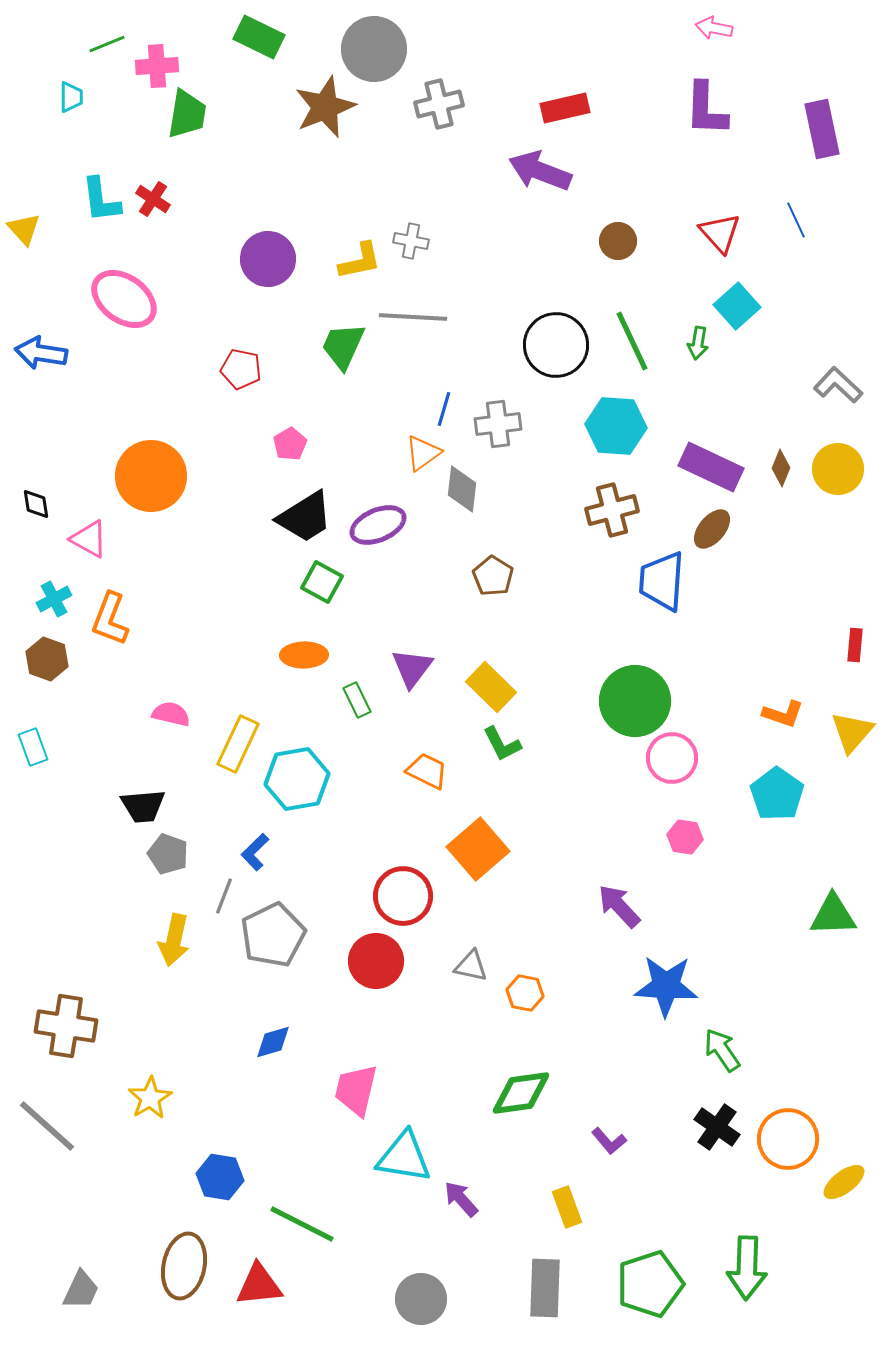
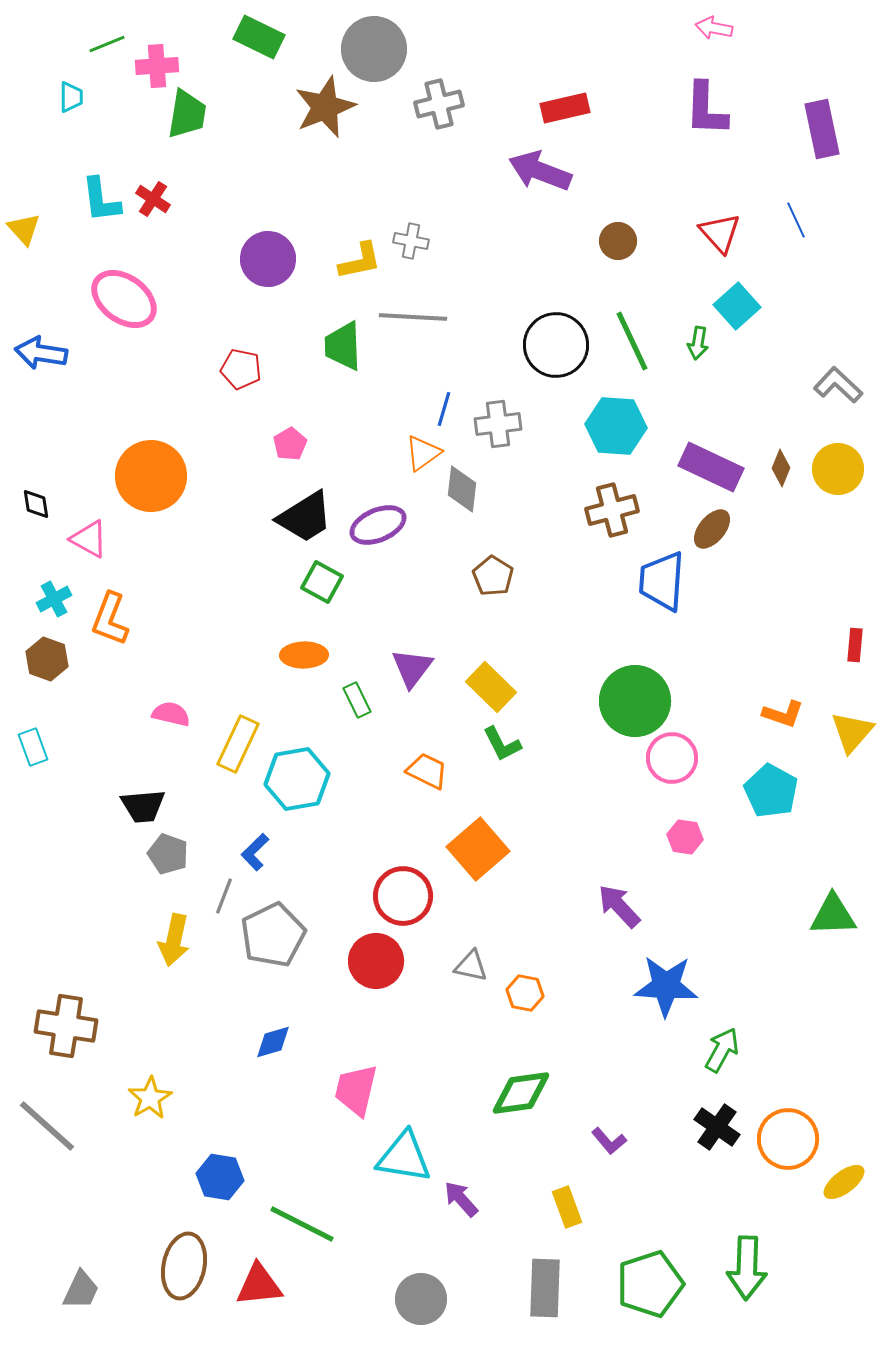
green trapezoid at (343, 346): rotated 26 degrees counterclockwise
cyan pentagon at (777, 794): moved 6 px left, 3 px up; rotated 6 degrees counterclockwise
green arrow at (722, 1050): rotated 63 degrees clockwise
